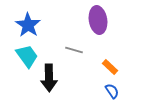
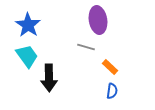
gray line: moved 12 px right, 3 px up
blue semicircle: rotated 42 degrees clockwise
